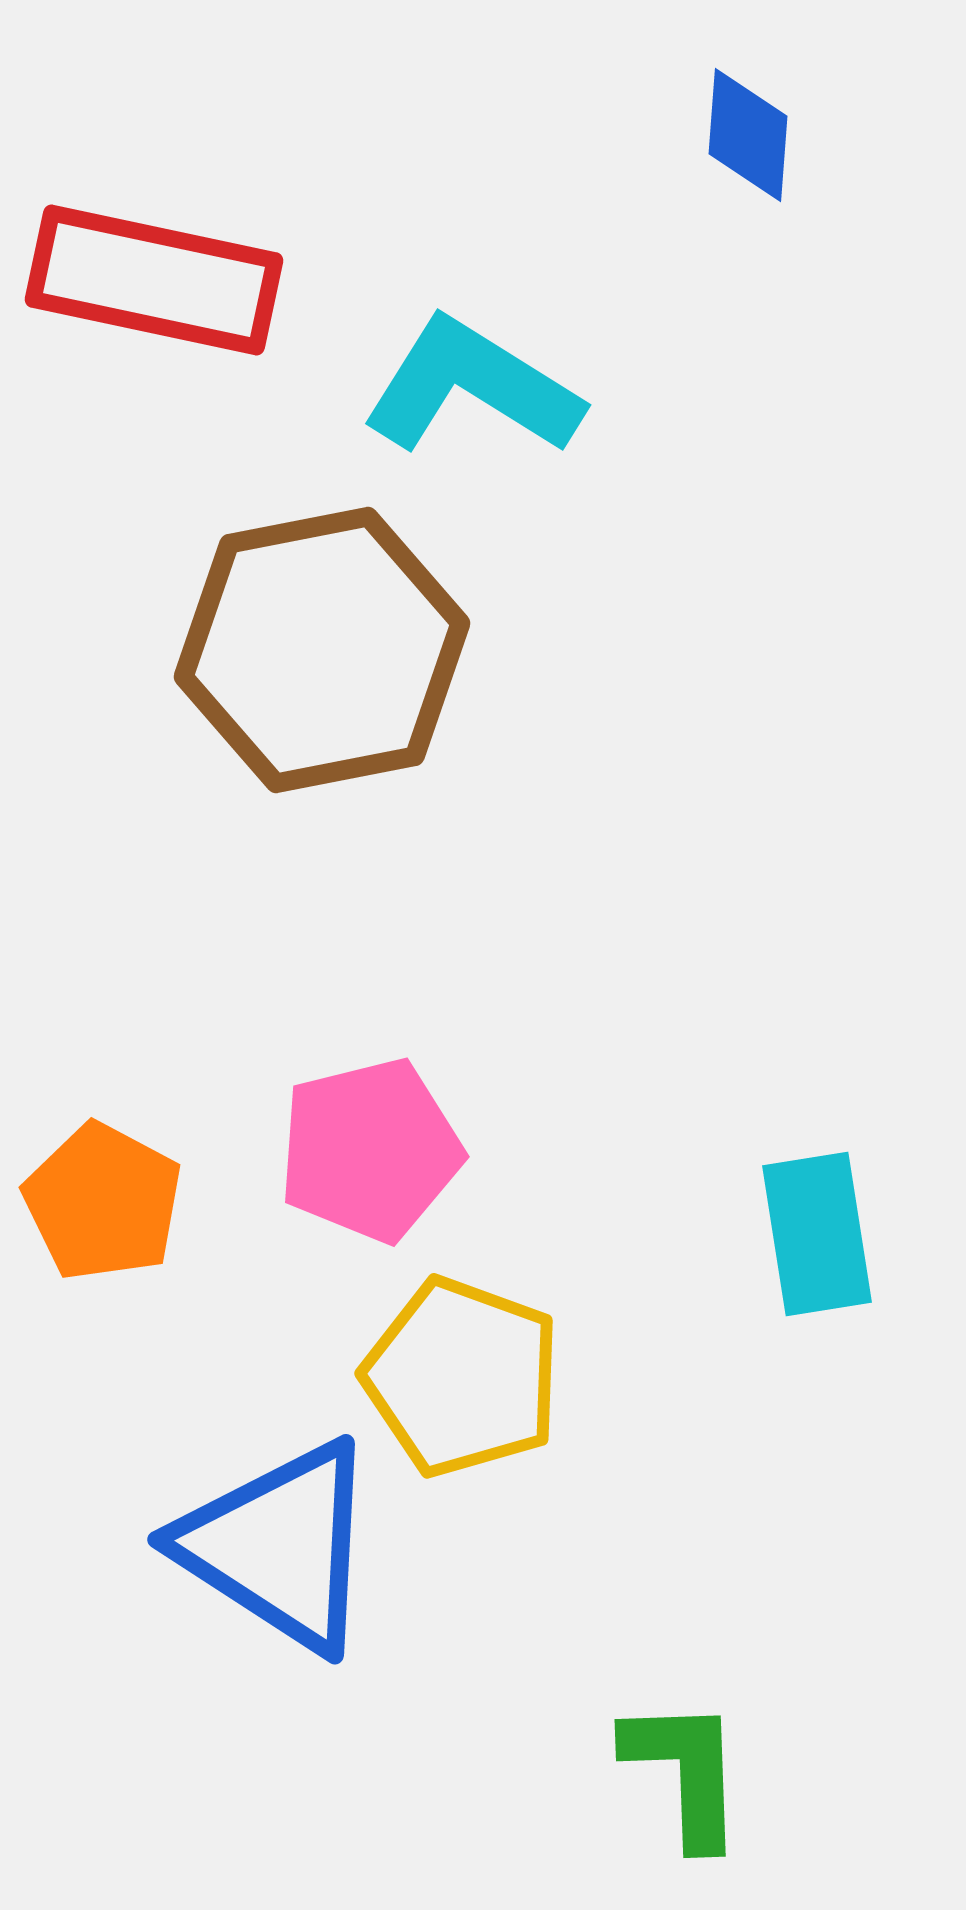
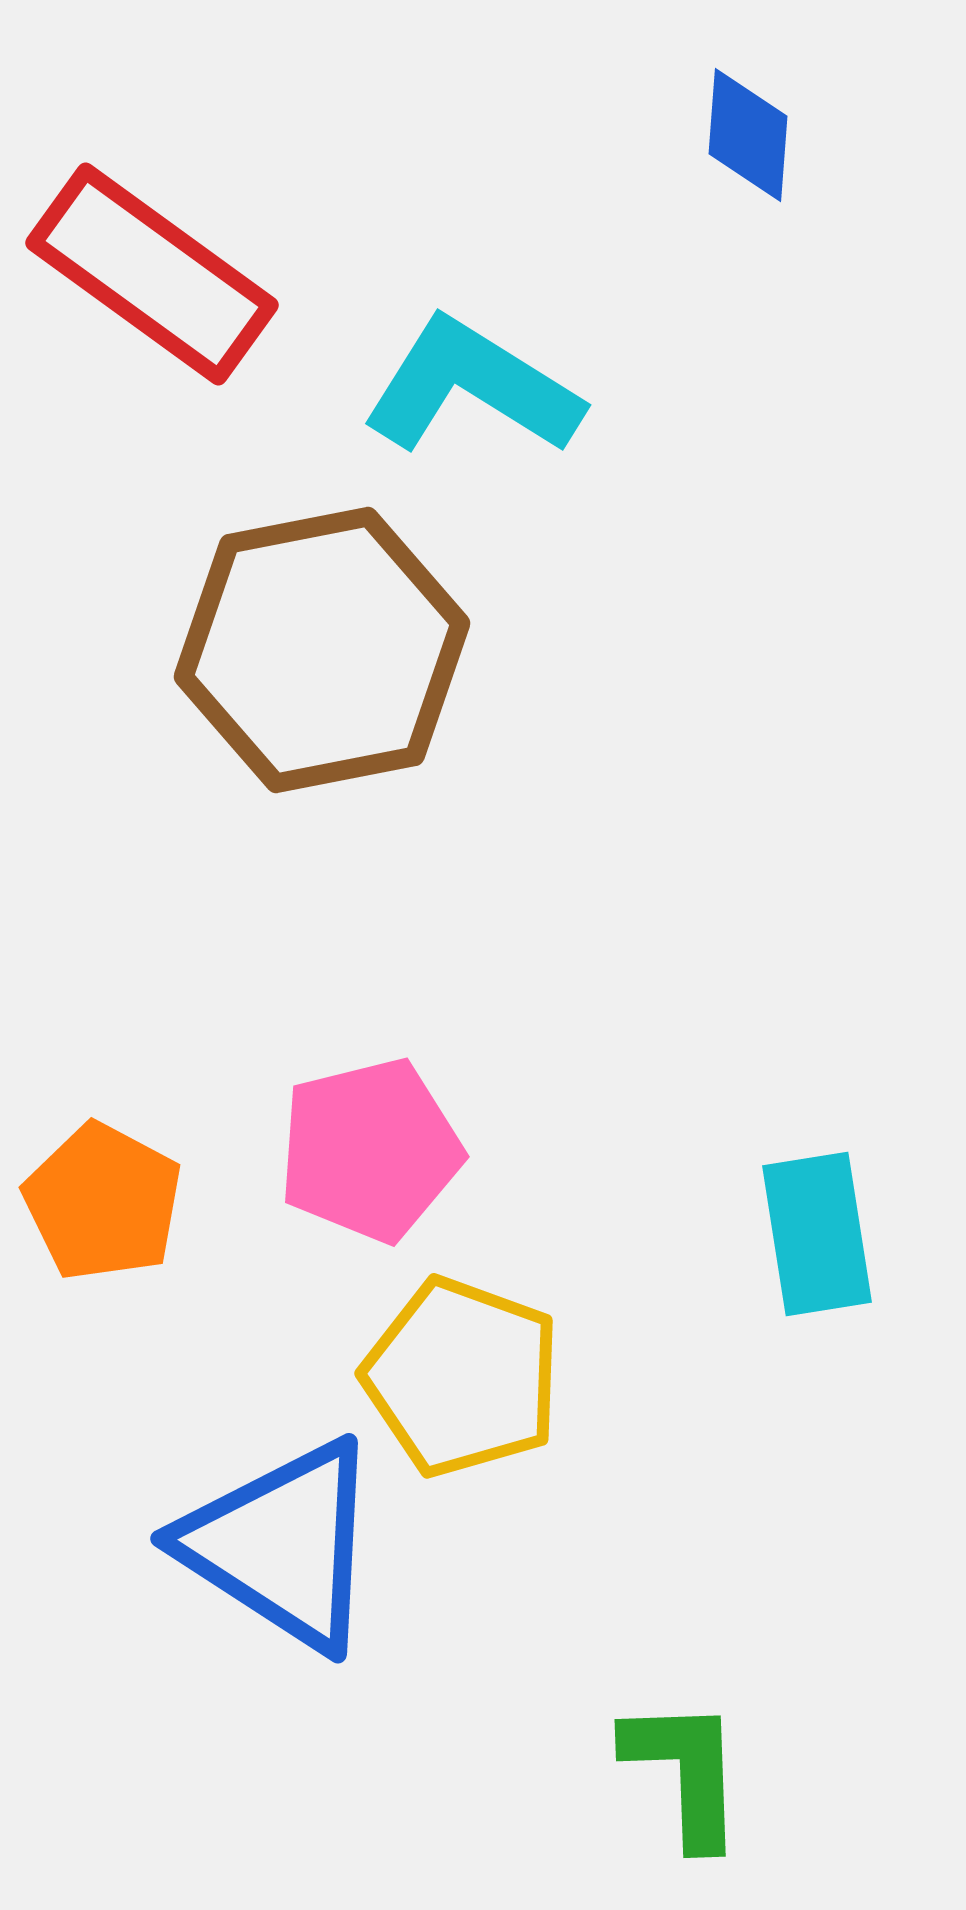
red rectangle: moved 2 px left, 6 px up; rotated 24 degrees clockwise
blue triangle: moved 3 px right, 1 px up
